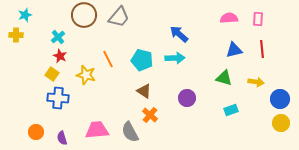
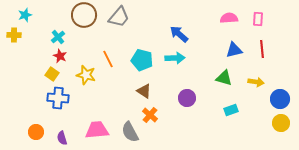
yellow cross: moved 2 px left
